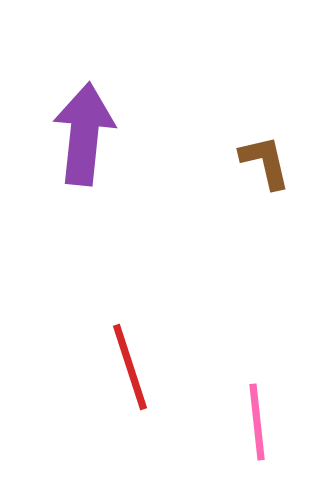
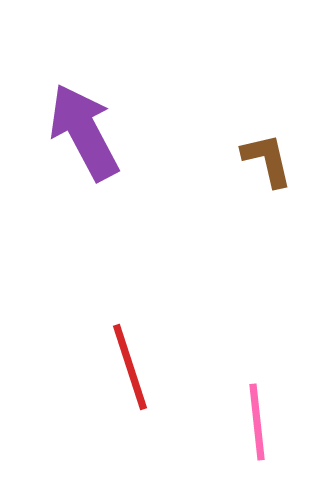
purple arrow: moved 2 px up; rotated 34 degrees counterclockwise
brown L-shape: moved 2 px right, 2 px up
